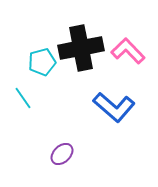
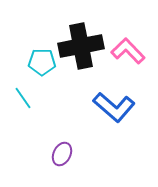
black cross: moved 2 px up
cyan pentagon: rotated 16 degrees clockwise
purple ellipse: rotated 20 degrees counterclockwise
